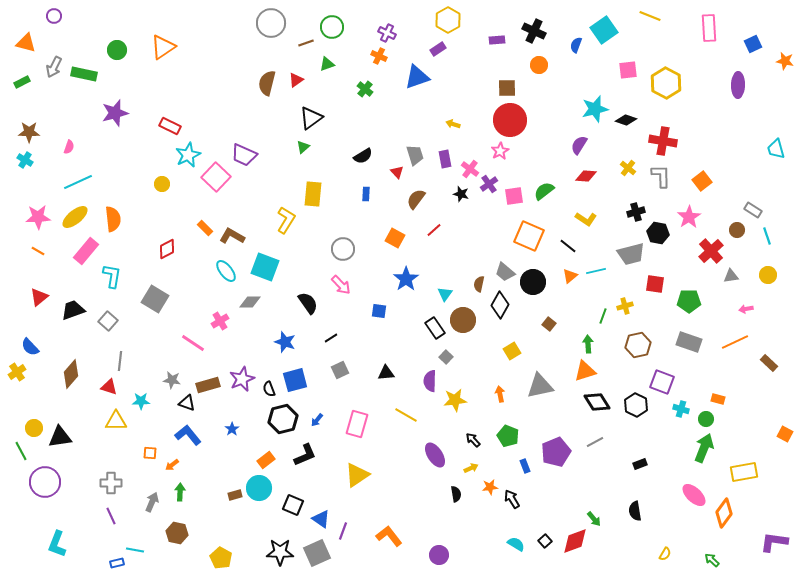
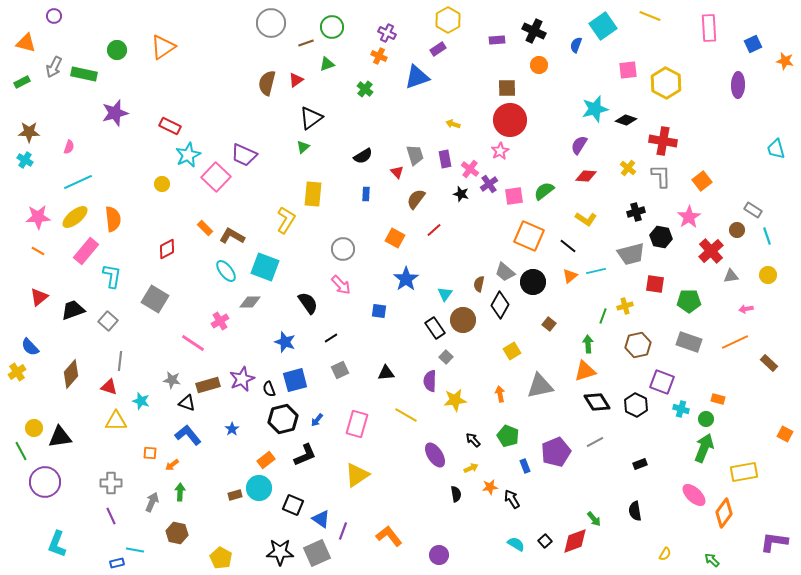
cyan square at (604, 30): moved 1 px left, 4 px up
black hexagon at (658, 233): moved 3 px right, 4 px down
cyan star at (141, 401): rotated 18 degrees clockwise
